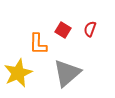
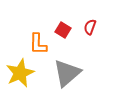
red semicircle: moved 2 px up
yellow star: moved 2 px right
